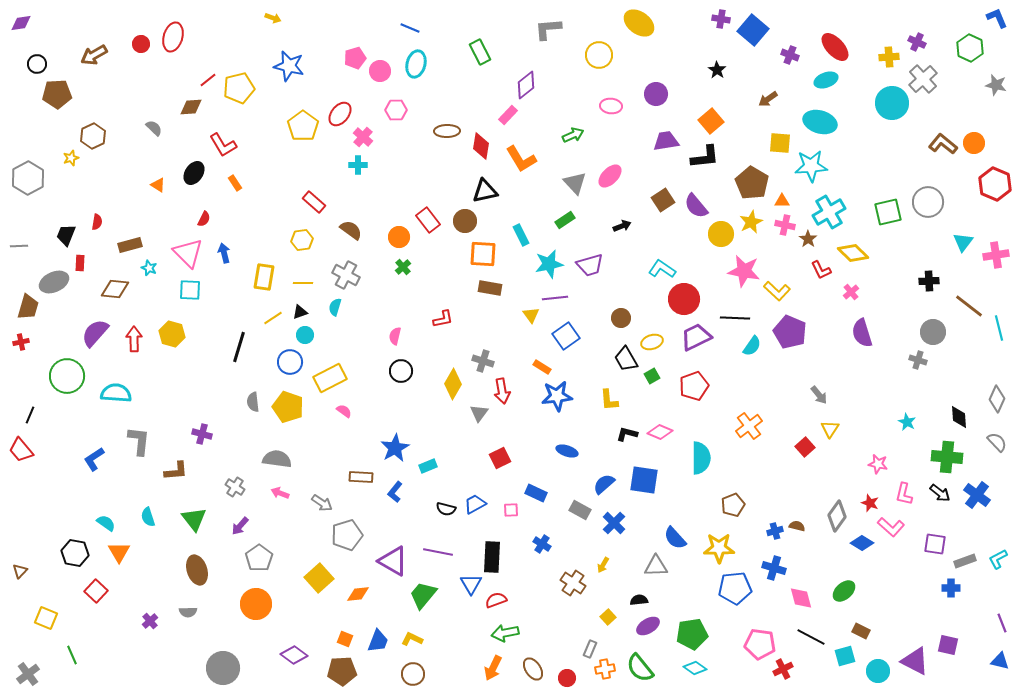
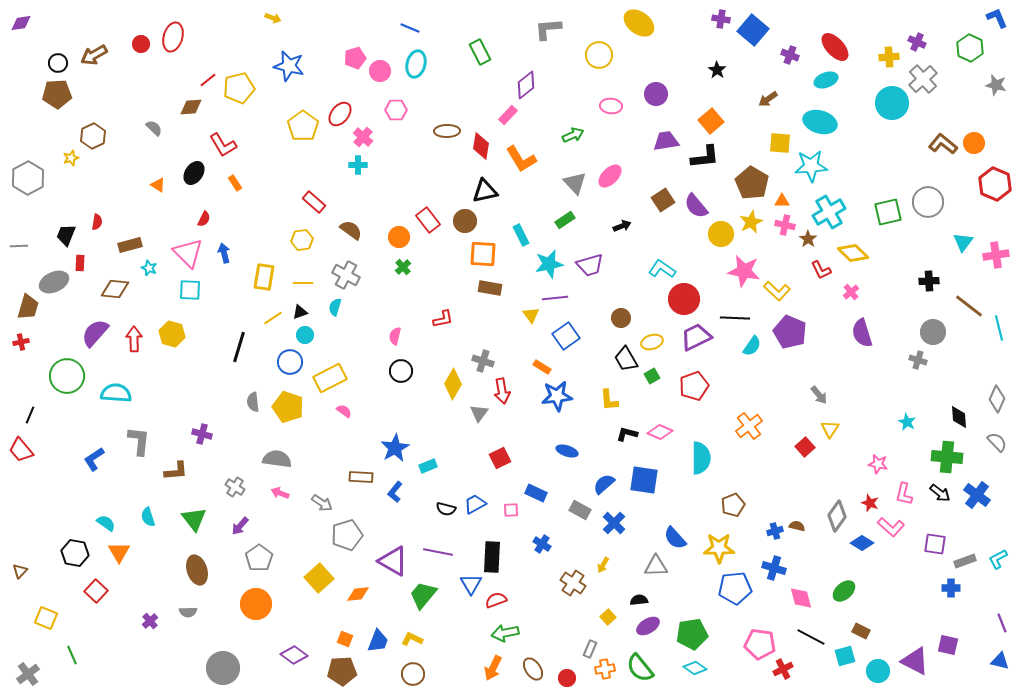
black circle at (37, 64): moved 21 px right, 1 px up
